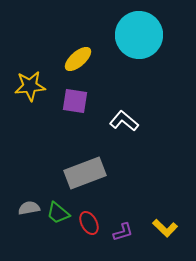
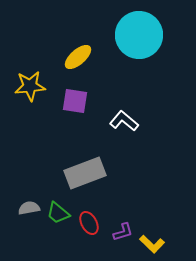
yellow ellipse: moved 2 px up
yellow L-shape: moved 13 px left, 16 px down
